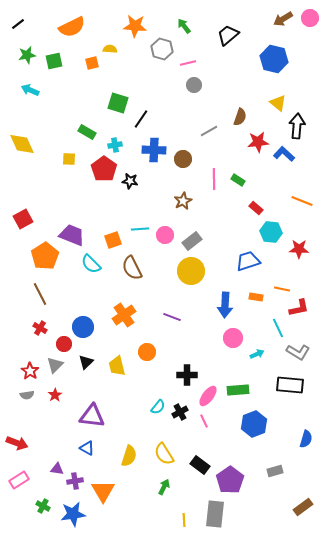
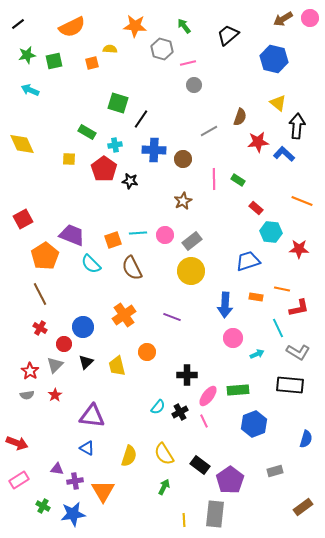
cyan line at (140, 229): moved 2 px left, 4 px down
